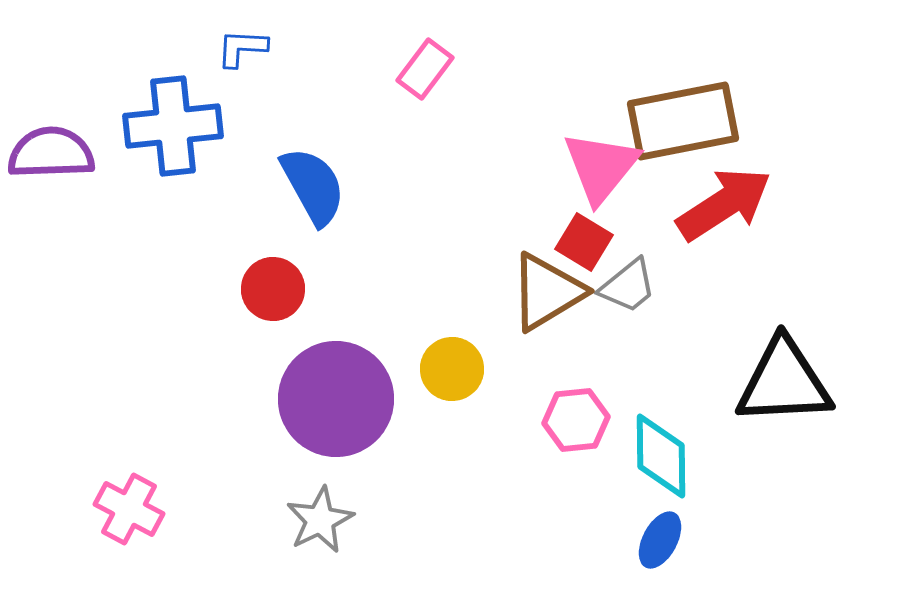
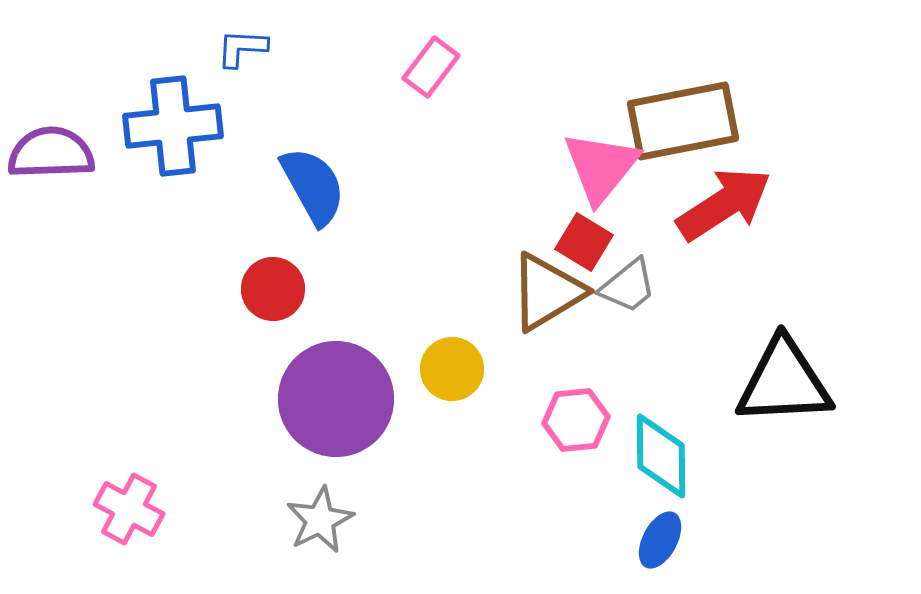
pink rectangle: moved 6 px right, 2 px up
